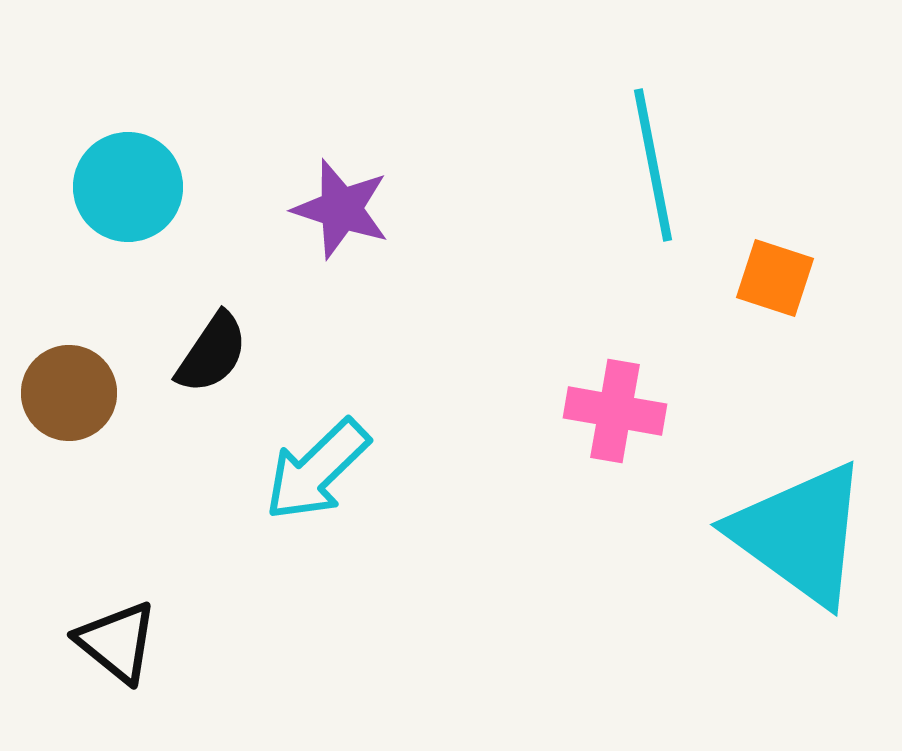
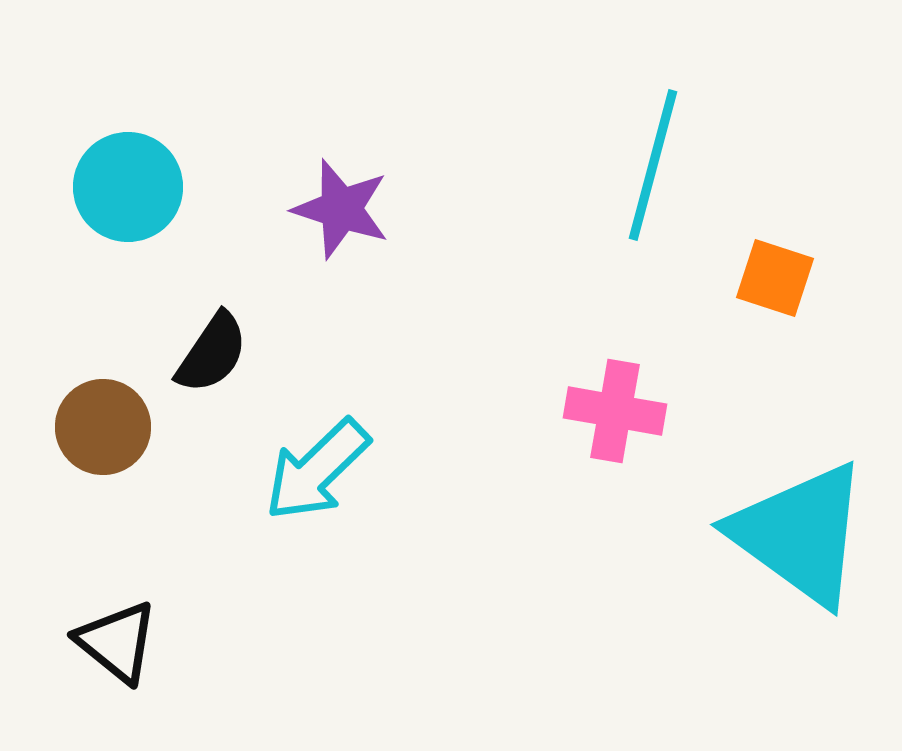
cyan line: rotated 26 degrees clockwise
brown circle: moved 34 px right, 34 px down
